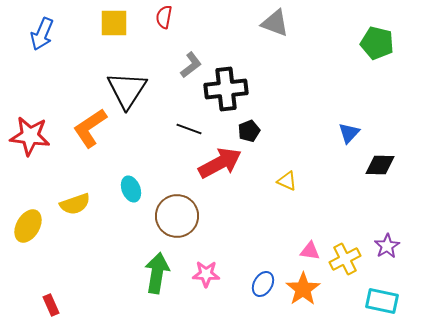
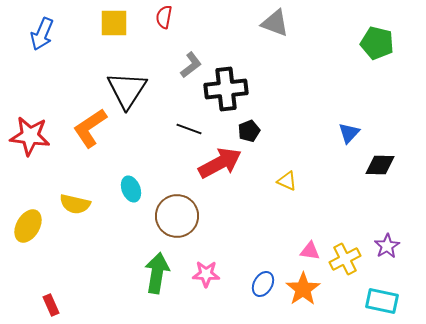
yellow semicircle: rotated 32 degrees clockwise
